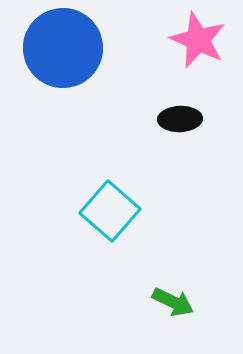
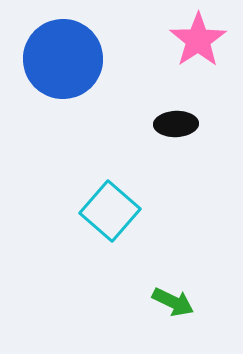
pink star: rotated 14 degrees clockwise
blue circle: moved 11 px down
black ellipse: moved 4 px left, 5 px down
